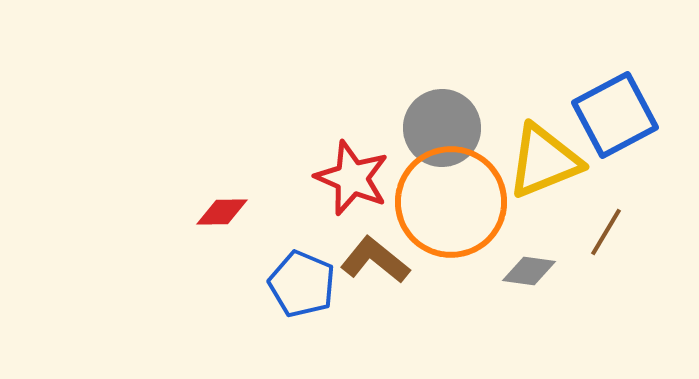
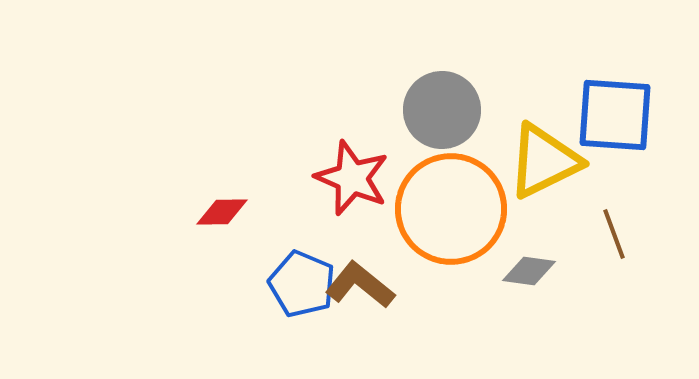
blue square: rotated 32 degrees clockwise
gray circle: moved 18 px up
yellow triangle: rotated 4 degrees counterclockwise
orange circle: moved 7 px down
brown line: moved 8 px right, 2 px down; rotated 51 degrees counterclockwise
brown L-shape: moved 15 px left, 25 px down
